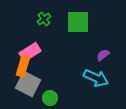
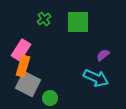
pink rectangle: moved 9 px left, 2 px up; rotated 25 degrees counterclockwise
